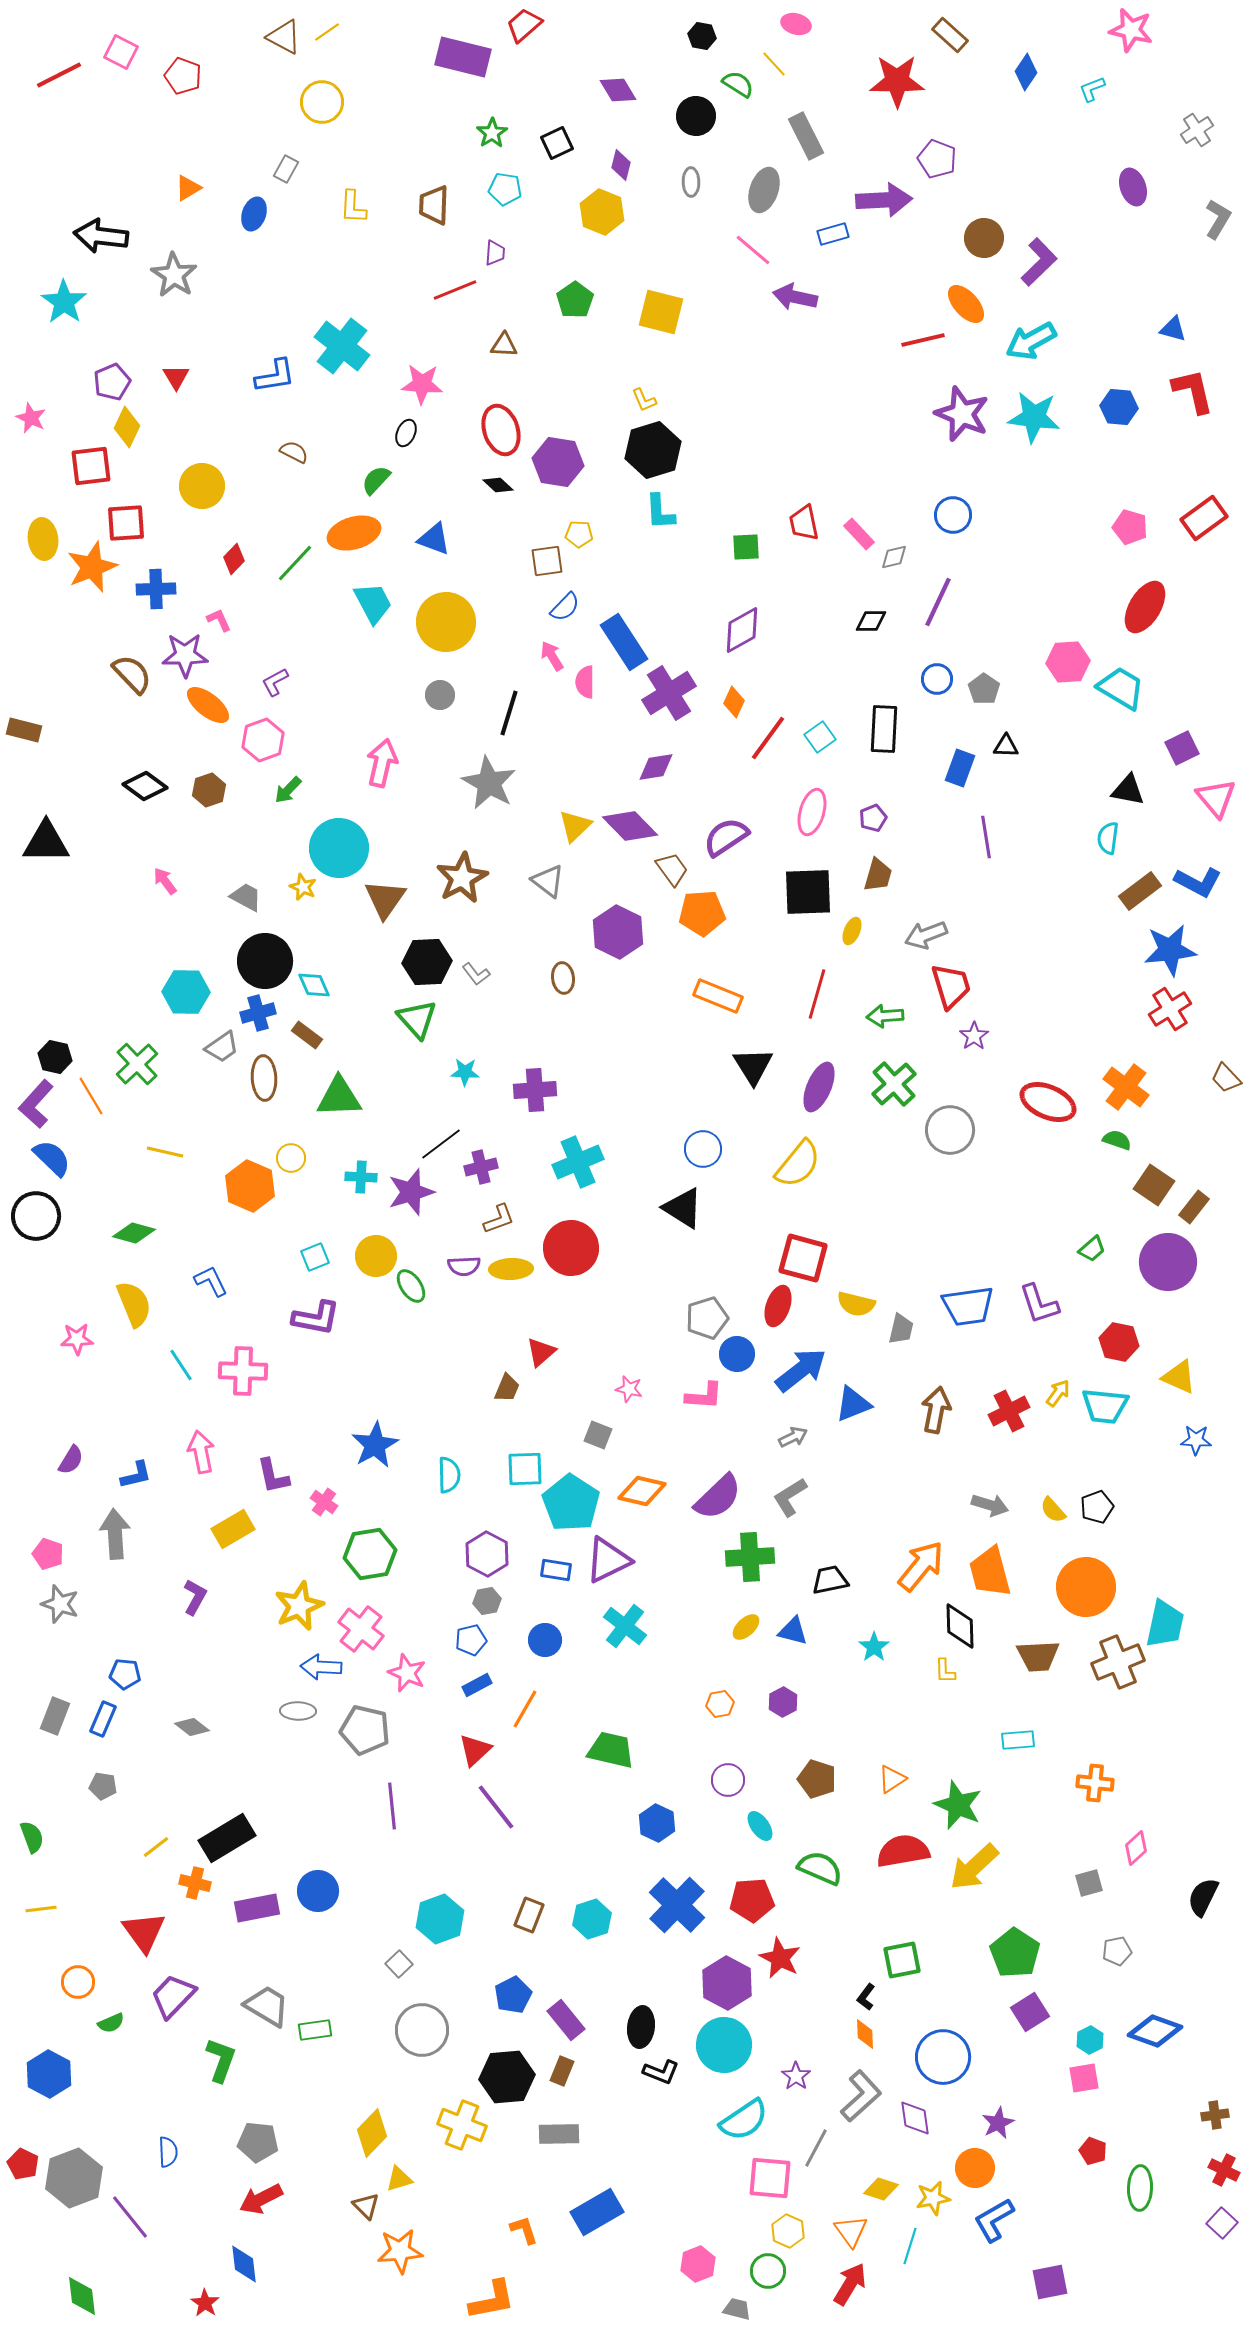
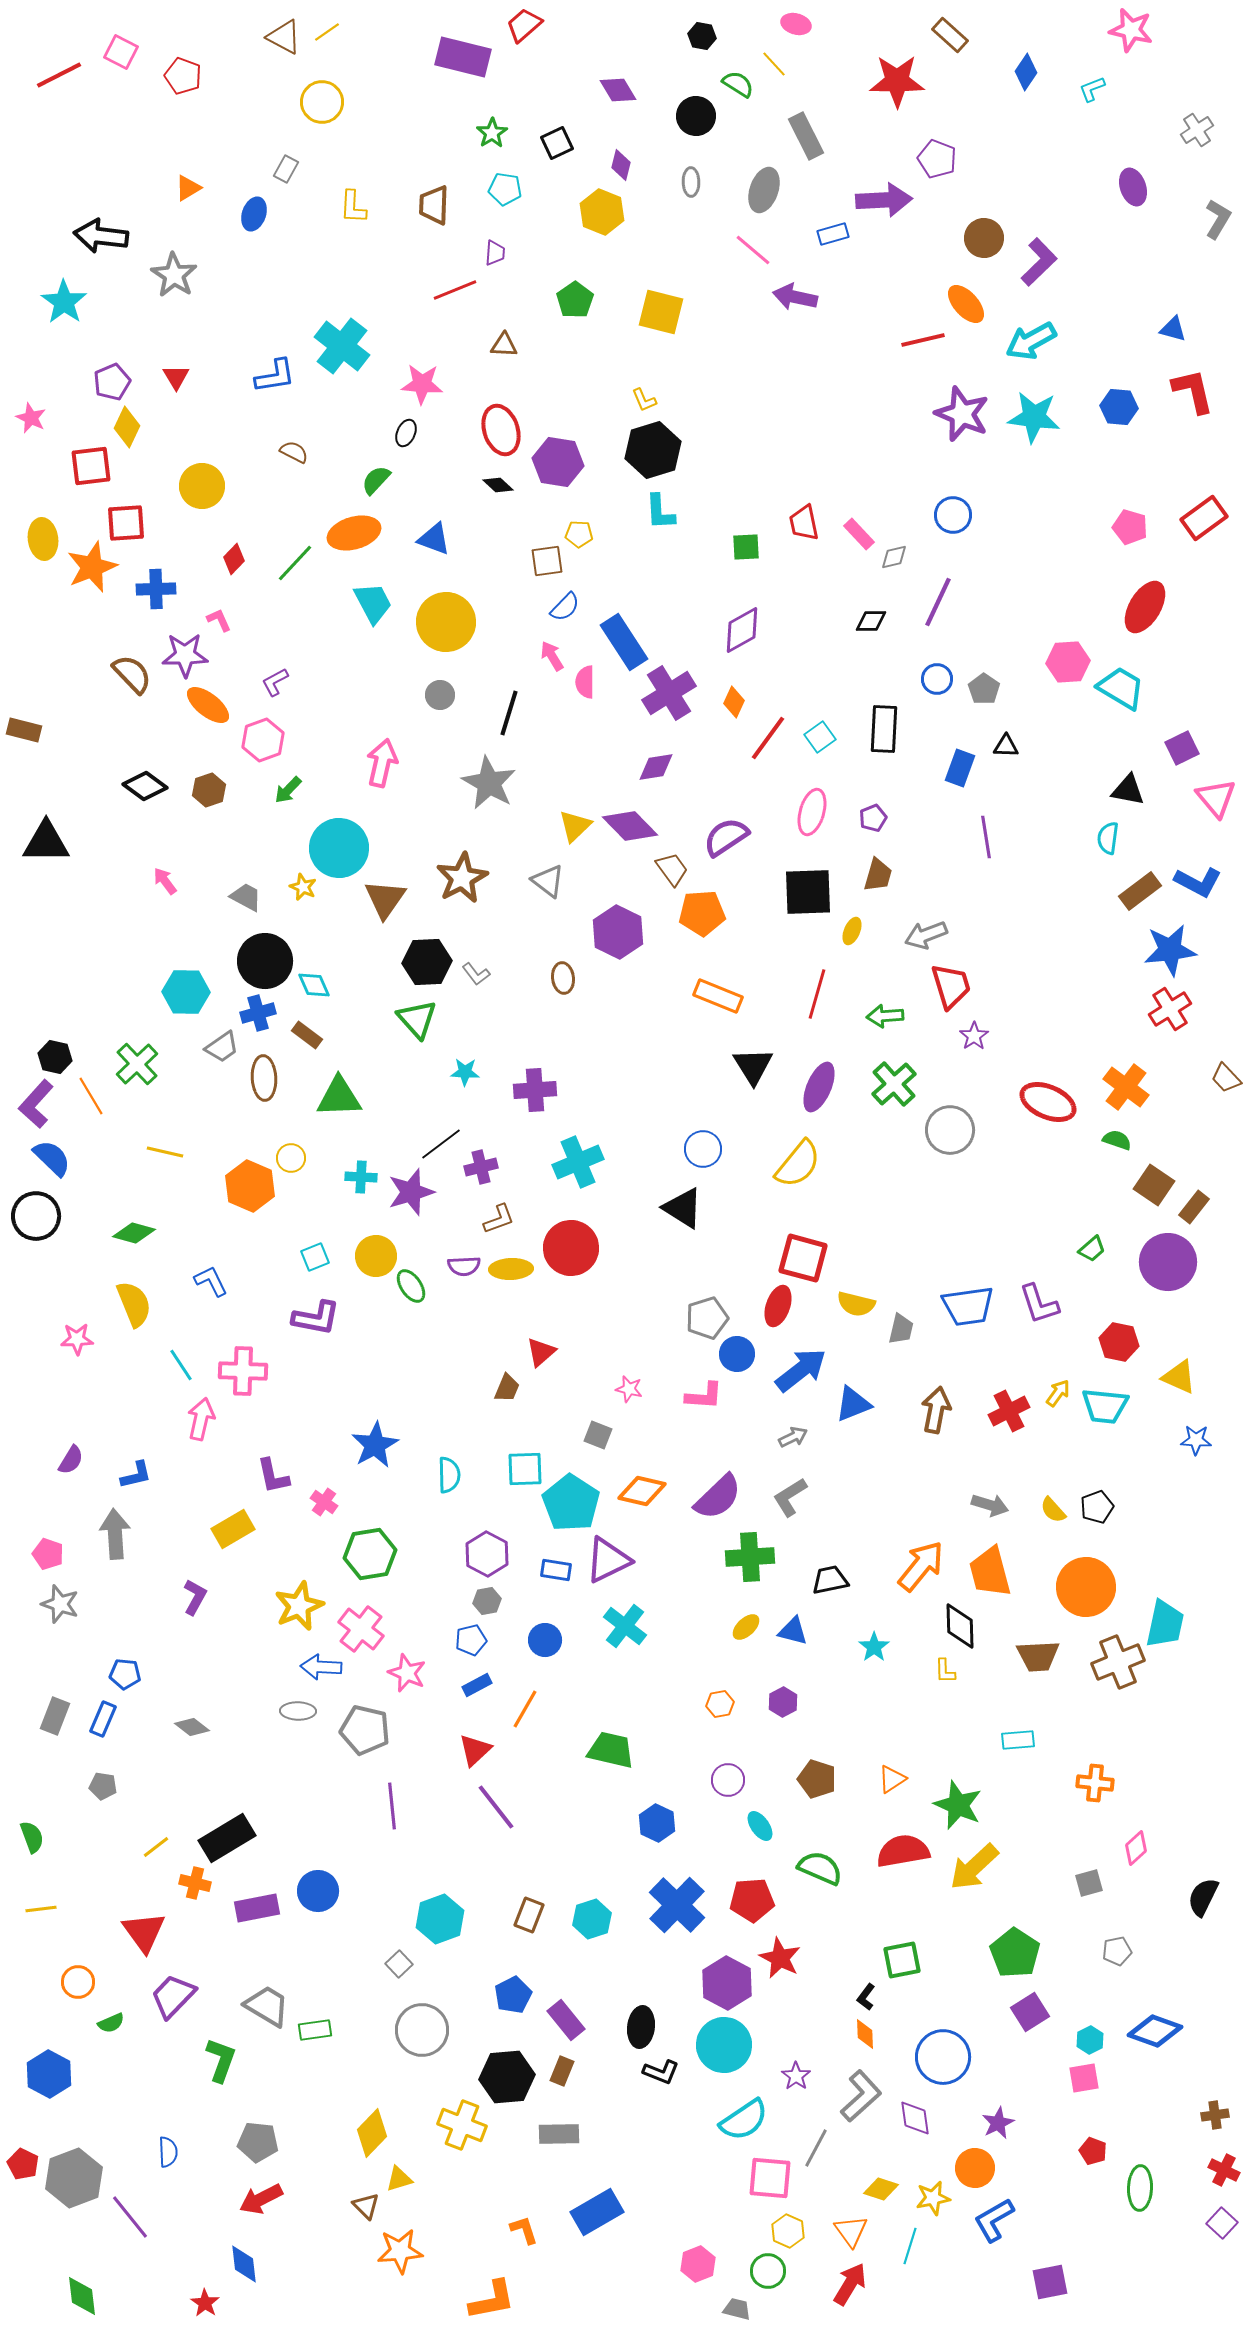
pink arrow at (201, 1452): moved 33 px up; rotated 24 degrees clockwise
